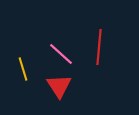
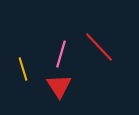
red line: rotated 48 degrees counterclockwise
pink line: rotated 64 degrees clockwise
